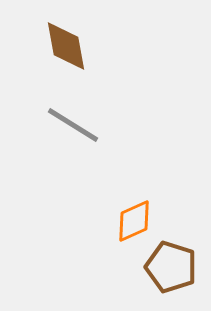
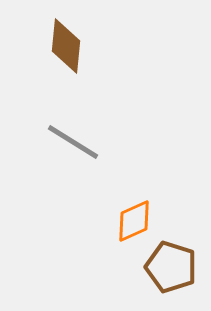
brown diamond: rotated 16 degrees clockwise
gray line: moved 17 px down
